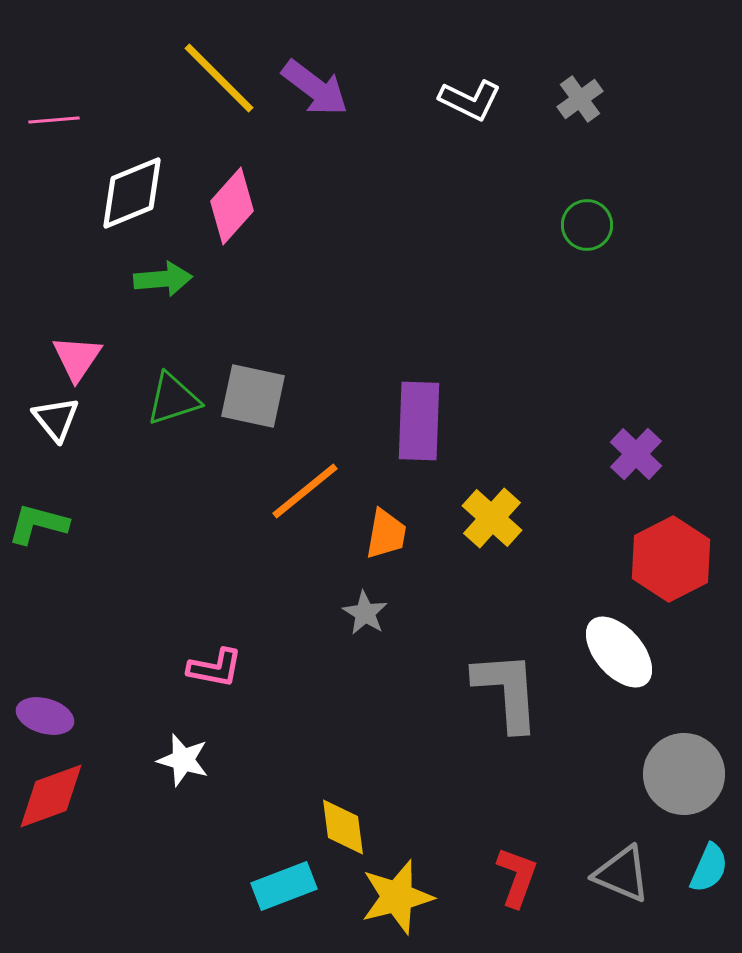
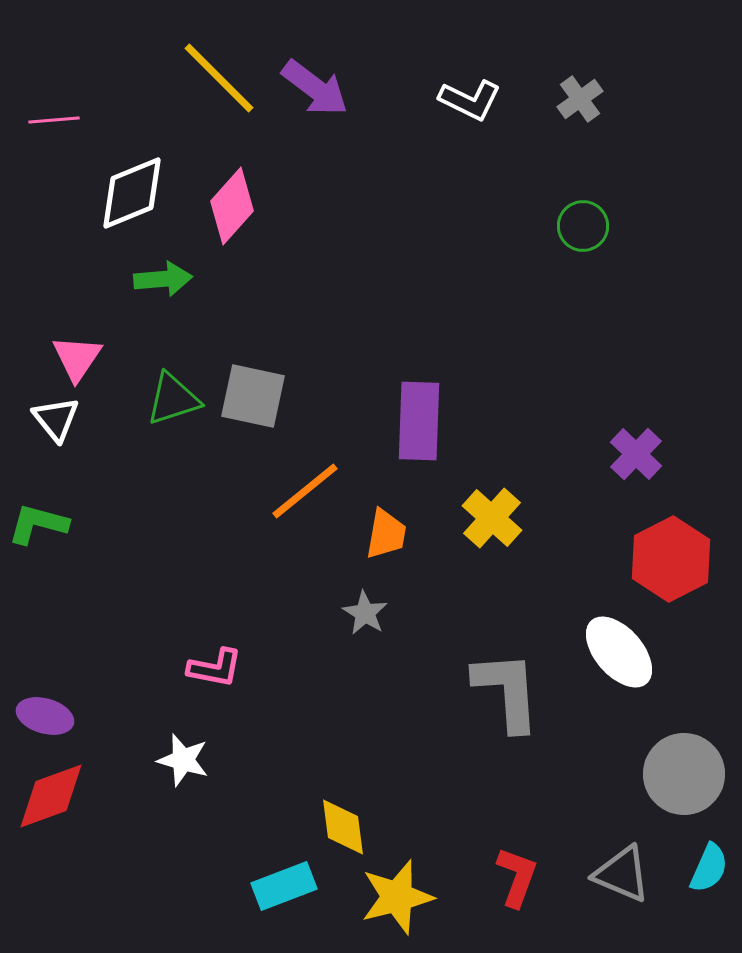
green circle: moved 4 px left, 1 px down
